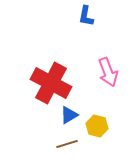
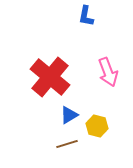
red cross: moved 1 px left, 6 px up; rotated 12 degrees clockwise
